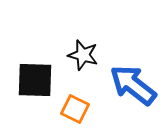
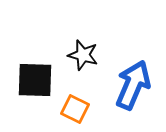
blue arrow: rotated 75 degrees clockwise
